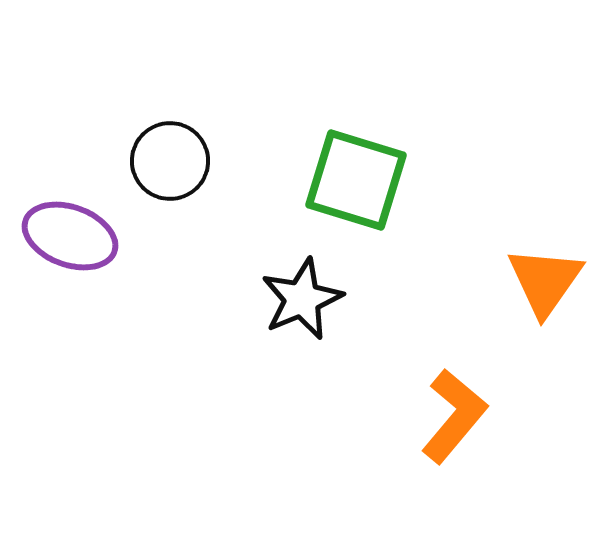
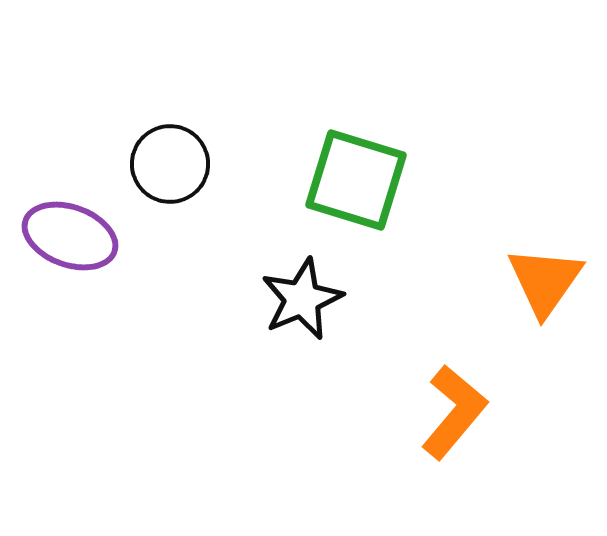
black circle: moved 3 px down
orange L-shape: moved 4 px up
